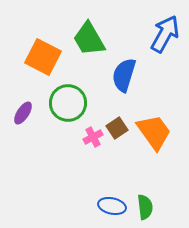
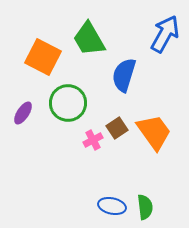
pink cross: moved 3 px down
